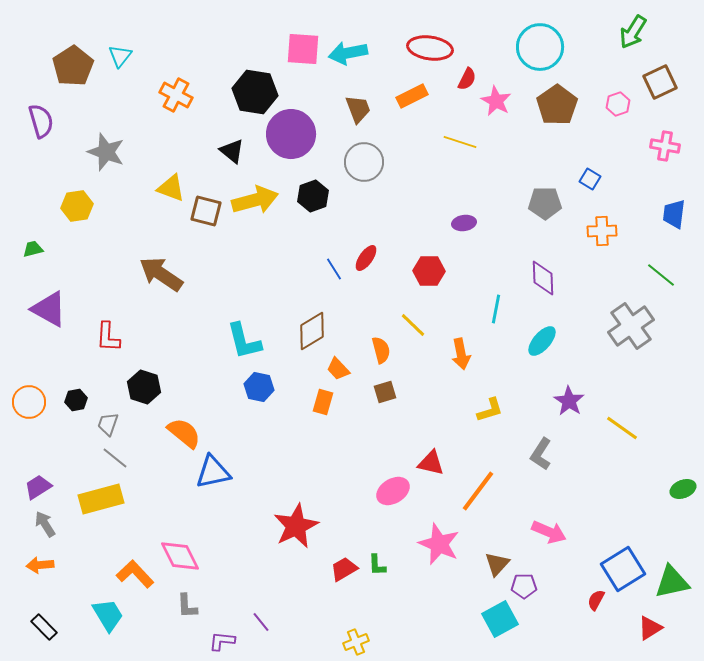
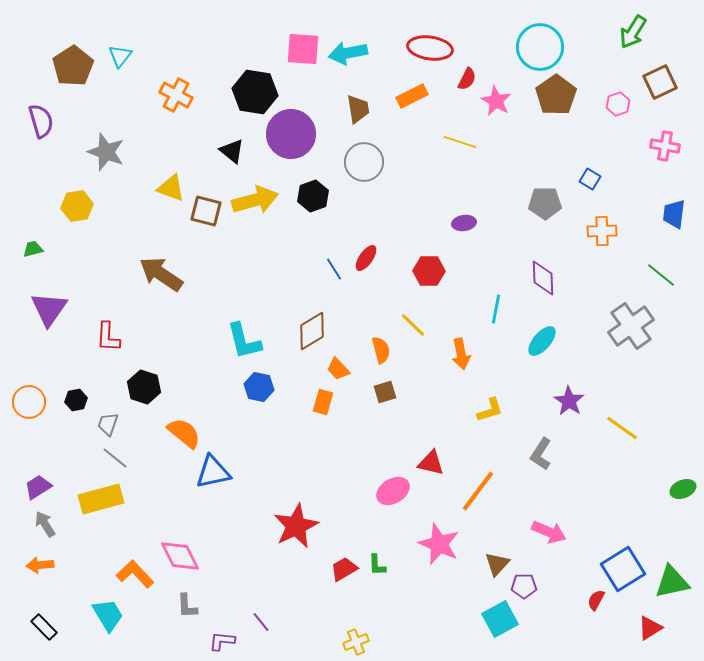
brown pentagon at (557, 105): moved 1 px left, 10 px up
brown trapezoid at (358, 109): rotated 12 degrees clockwise
purple triangle at (49, 309): rotated 36 degrees clockwise
